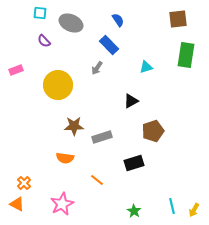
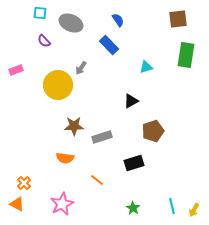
gray arrow: moved 16 px left
green star: moved 1 px left, 3 px up
